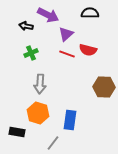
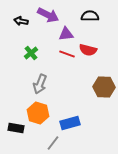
black semicircle: moved 3 px down
black arrow: moved 5 px left, 5 px up
purple triangle: rotated 35 degrees clockwise
green cross: rotated 16 degrees counterclockwise
gray arrow: rotated 18 degrees clockwise
blue rectangle: moved 3 px down; rotated 66 degrees clockwise
black rectangle: moved 1 px left, 4 px up
